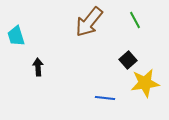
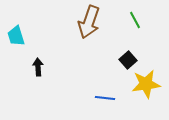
brown arrow: rotated 20 degrees counterclockwise
yellow star: moved 1 px right, 1 px down
